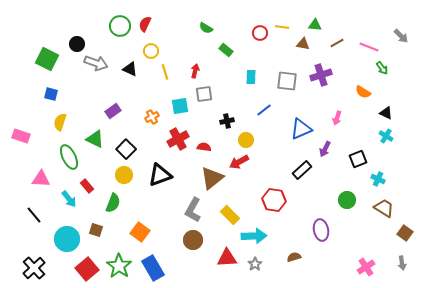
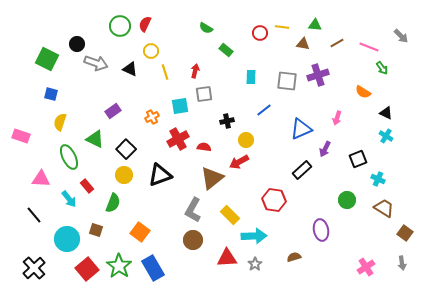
purple cross at (321, 75): moved 3 px left
